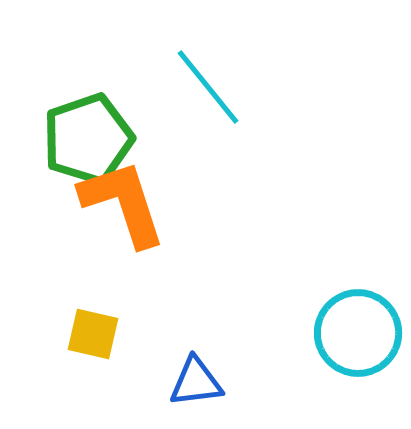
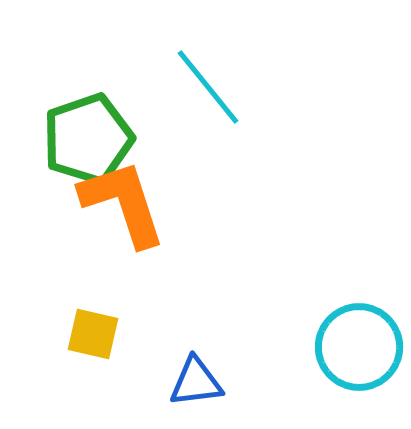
cyan circle: moved 1 px right, 14 px down
